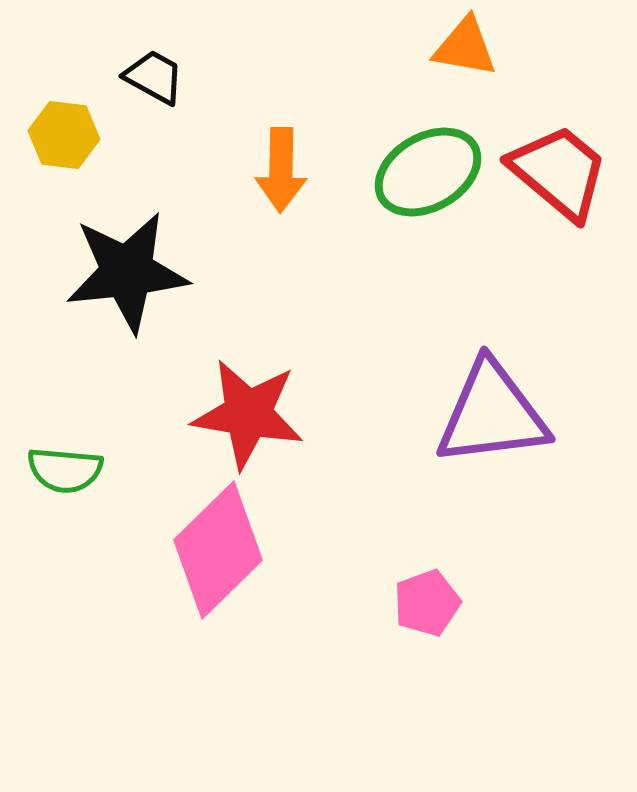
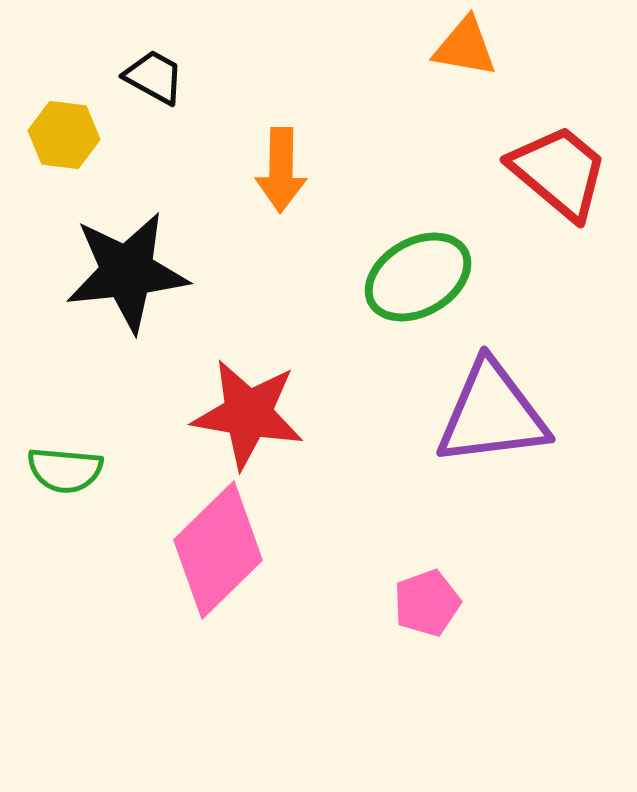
green ellipse: moved 10 px left, 105 px down
